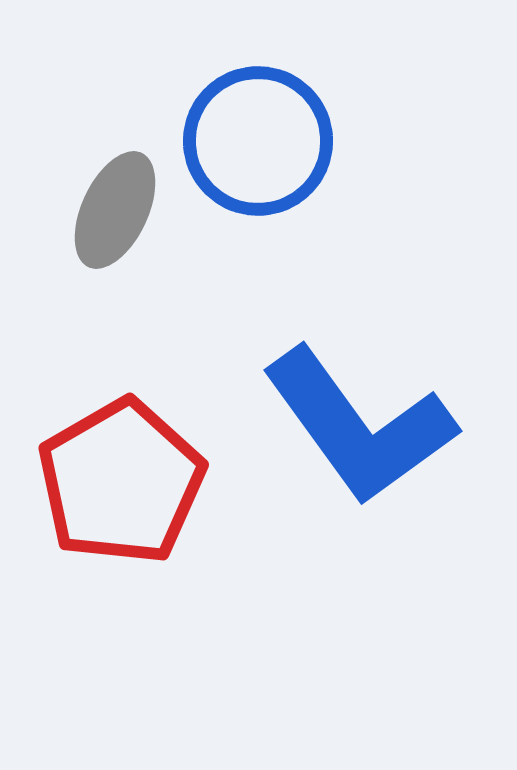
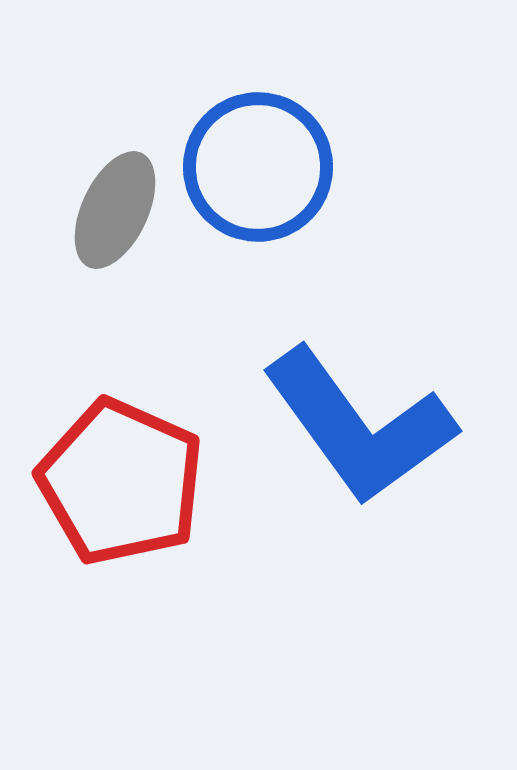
blue circle: moved 26 px down
red pentagon: rotated 18 degrees counterclockwise
